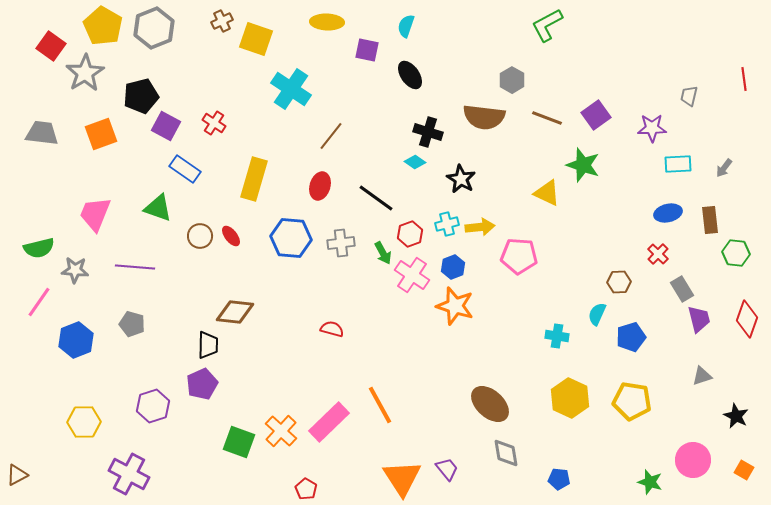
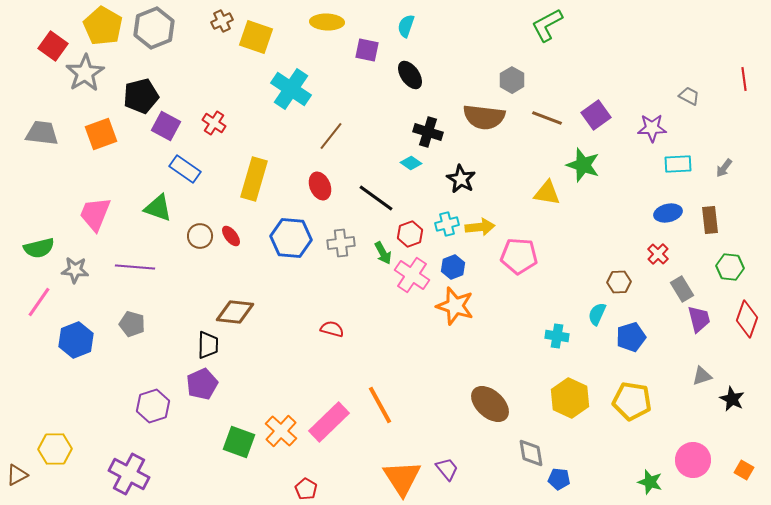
yellow square at (256, 39): moved 2 px up
red square at (51, 46): moved 2 px right
gray trapezoid at (689, 96): rotated 105 degrees clockwise
cyan diamond at (415, 162): moved 4 px left, 1 px down
red ellipse at (320, 186): rotated 40 degrees counterclockwise
yellow triangle at (547, 193): rotated 16 degrees counterclockwise
green hexagon at (736, 253): moved 6 px left, 14 px down
black star at (736, 416): moved 4 px left, 17 px up
yellow hexagon at (84, 422): moved 29 px left, 27 px down
gray diamond at (506, 453): moved 25 px right
